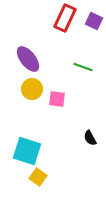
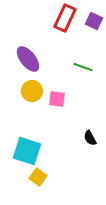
yellow circle: moved 2 px down
